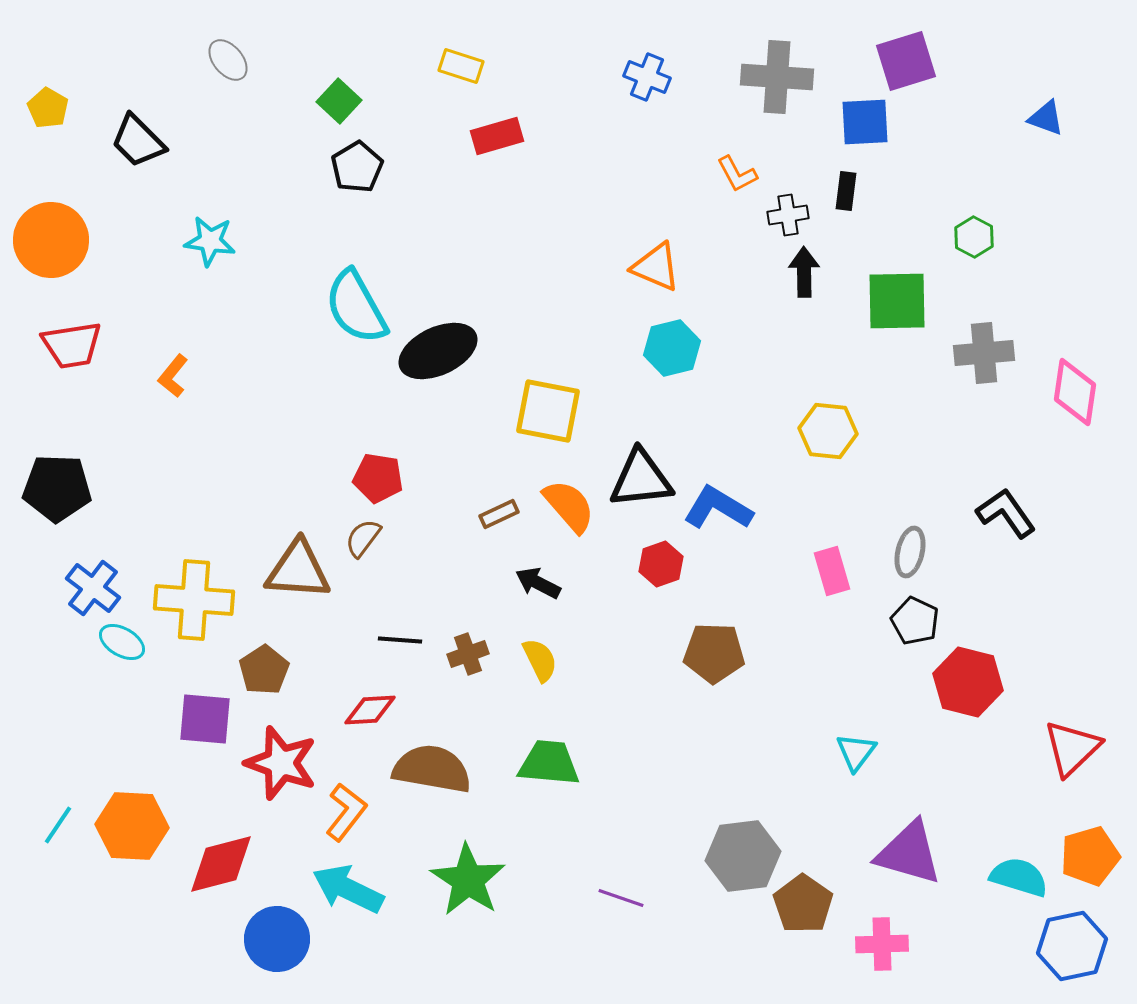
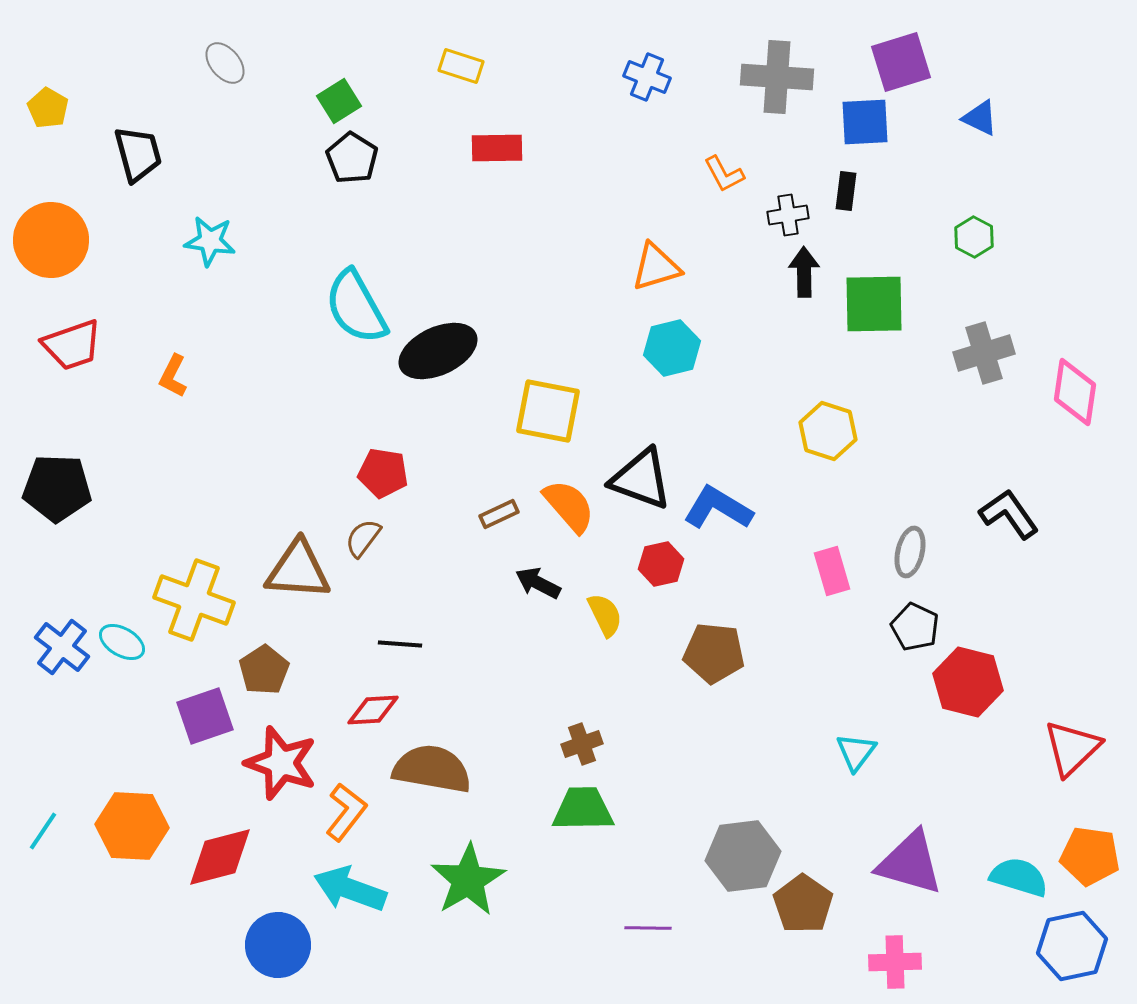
gray ellipse at (228, 60): moved 3 px left, 3 px down
purple square at (906, 61): moved 5 px left, 1 px down
green square at (339, 101): rotated 15 degrees clockwise
blue triangle at (1046, 118): moved 66 px left; rotated 6 degrees clockwise
red rectangle at (497, 136): moved 12 px down; rotated 15 degrees clockwise
black trapezoid at (138, 141): moved 13 px down; rotated 150 degrees counterclockwise
black pentagon at (357, 167): moved 5 px left, 9 px up; rotated 9 degrees counterclockwise
orange L-shape at (737, 174): moved 13 px left
orange triangle at (656, 267): rotated 40 degrees counterclockwise
green square at (897, 301): moved 23 px left, 3 px down
red trapezoid at (72, 345): rotated 10 degrees counterclockwise
gray cross at (984, 353): rotated 12 degrees counterclockwise
orange L-shape at (173, 376): rotated 12 degrees counterclockwise
yellow hexagon at (828, 431): rotated 12 degrees clockwise
red pentagon at (378, 478): moved 5 px right, 5 px up
black triangle at (641, 479): rotated 26 degrees clockwise
black L-shape at (1006, 513): moved 3 px right, 1 px down
red hexagon at (661, 564): rotated 6 degrees clockwise
blue cross at (93, 588): moved 31 px left, 59 px down
yellow cross at (194, 600): rotated 16 degrees clockwise
black pentagon at (915, 621): moved 6 px down
black line at (400, 640): moved 4 px down
brown pentagon at (714, 653): rotated 4 degrees clockwise
brown cross at (468, 654): moved 114 px right, 90 px down
yellow semicircle at (540, 660): moved 65 px right, 45 px up
red diamond at (370, 710): moved 3 px right
purple square at (205, 719): moved 3 px up; rotated 24 degrees counterclockwise
green trapezoid at (549, 763): moved 34 px right, 46 px down; rotated 6 degrees counterclockwise
cyan line at (58, 825): moved 15 px left, 6 px down
purple triangle at (909, 853): moved 1 px right, 10 px down
orange pentagon at (1090, 856): rotated 24 degrees clockwise
red diamond at (221, 864): moved 1 px left, 7 px up
green star at (468, 880): rotated 8 degrees clockwise
cyan arrow at (348, 889): moved 2 px right; rotated 6 degrees counterclockwise
purple line at (621, 898): moved 27 px right, 30 px down; rotated 18 degrees counterclockwise
blue circle at (277, 939): moved 1 px right, 6 px down
pink cross at (882, 944): moved 13 px right, 18 px down
